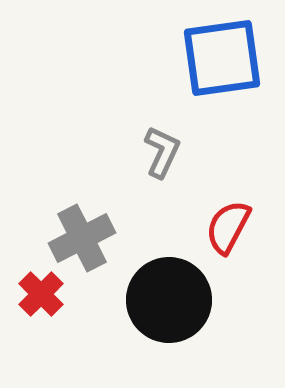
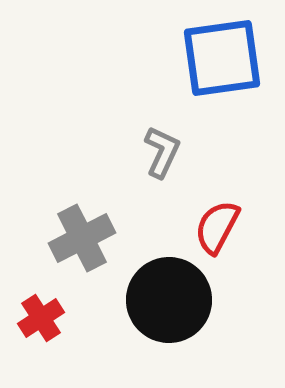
red semicircle: moved 11 px left
red cross: moved 24 px down; rotated 12 degrees clockwise
